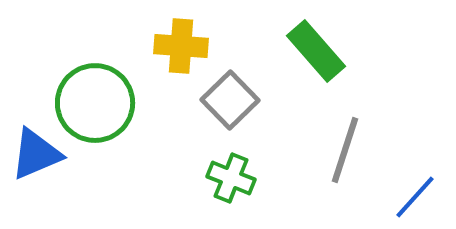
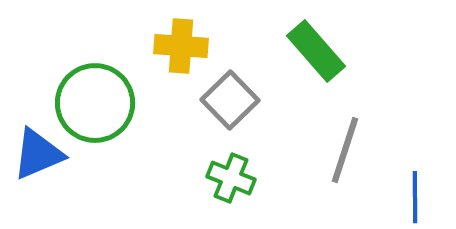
blue triangle: moved 2 px right
blue line: rotated 42 degrees counterclockwise
